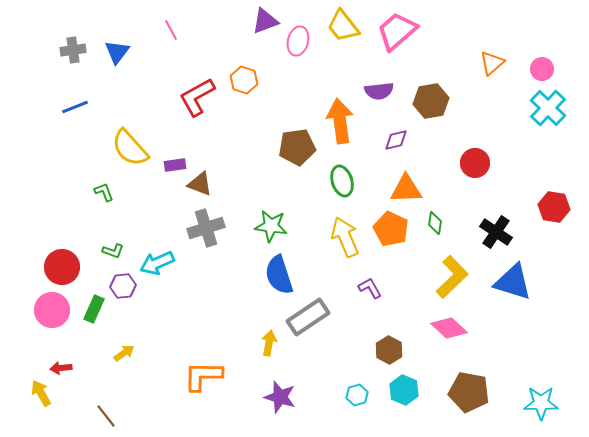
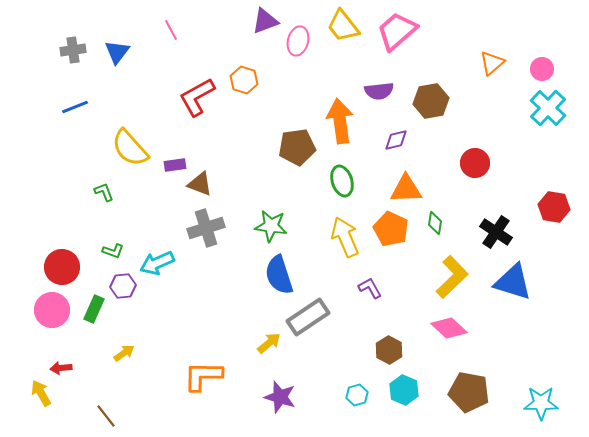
yellow arrow at (269, 343): rotated 40 degrees clockwise
